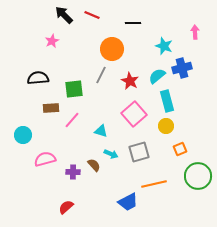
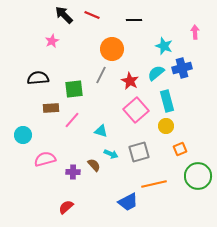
black line: moved 1 px right, 3 px up
cyan semicircle: moved 1 px left, 3 px up
pink square: moved 2 px right, 4 px up
